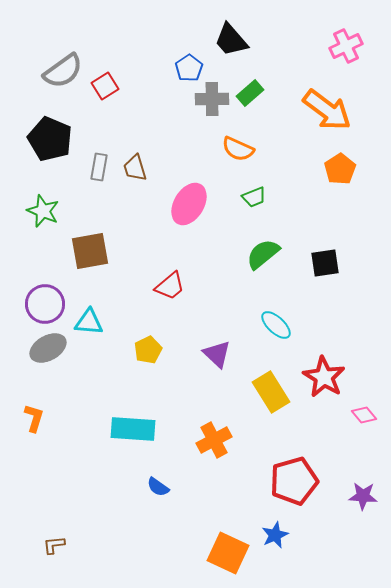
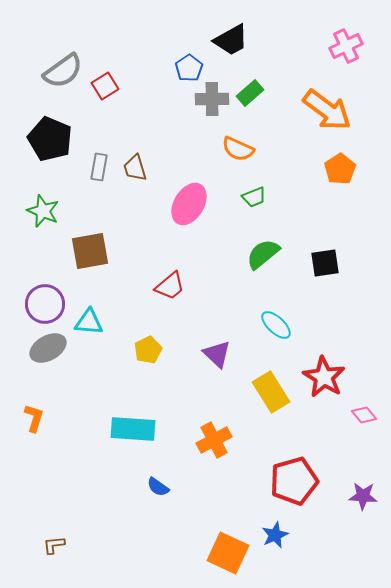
black trapezoid: rotated 78 degrees counterclockwise
